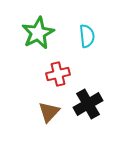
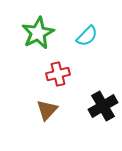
cyan semicircle: rotated 50 degrees clockwise
black cross: moved 15 px right, 2 px down
brown triangle: moved 2 px left, 2 px up
